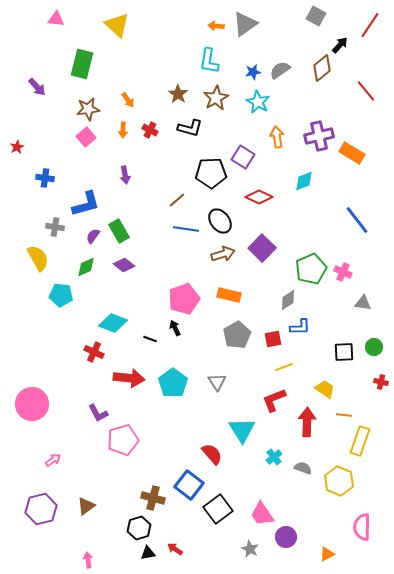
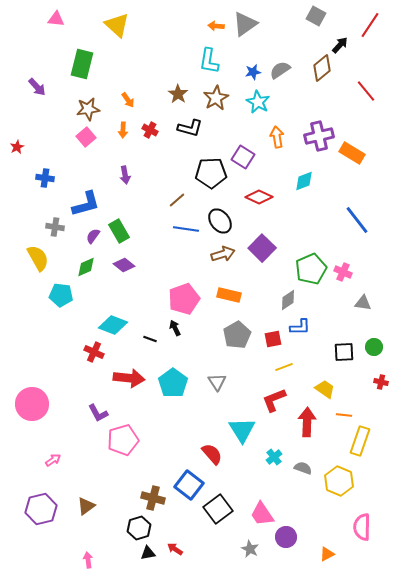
cyan diamond at (113, 323): moved 2 px down
